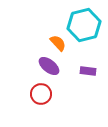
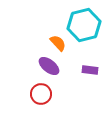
purple rectangle: moved 2 px right, 1 px up
